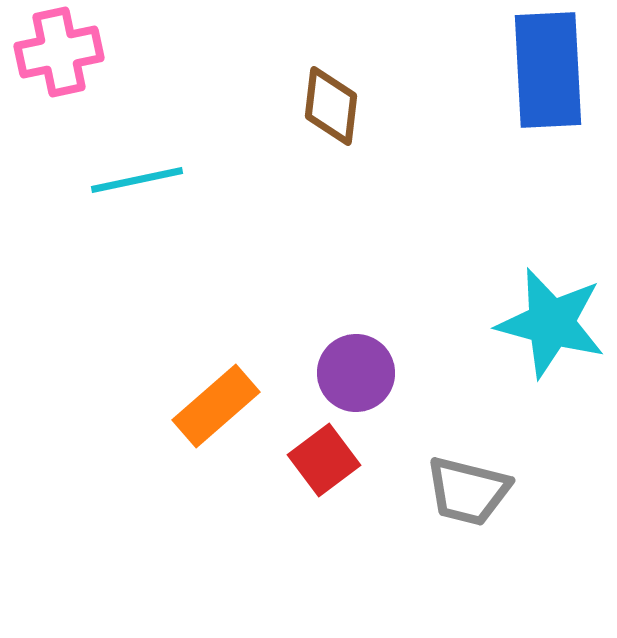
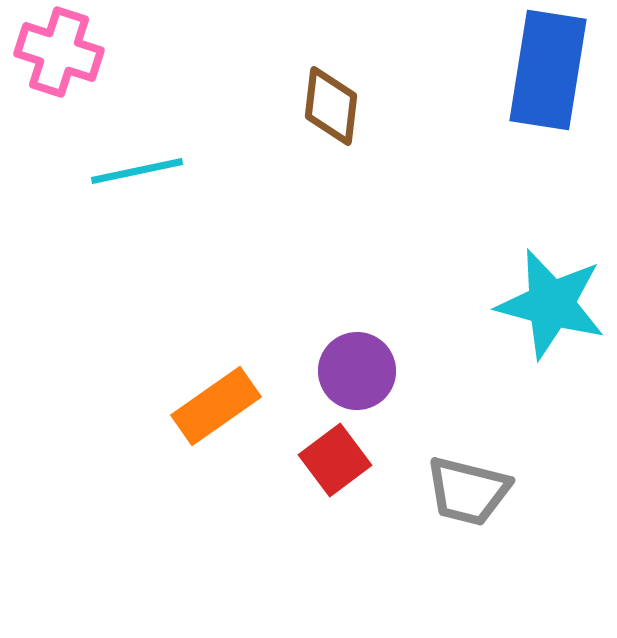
pink cross: rotated 30 degrees clockwise
blue rectangle: rotated 12 degrees clockwise
cyan line: moved 9 px up
cyan star: moved 19 px up
purple circle: moved 1 px right, 2 px up
orange rectangle: rotated 6 degrees clockwise
red square: moved 11 px right
